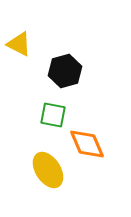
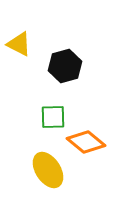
black hexagon: moved 5 px up
green square: moved 2 px down; rotated 12 degrees counterclockwise
orange diamond: moved 1 px left, 2 px up; rotated 27 degrees counterclockwise
